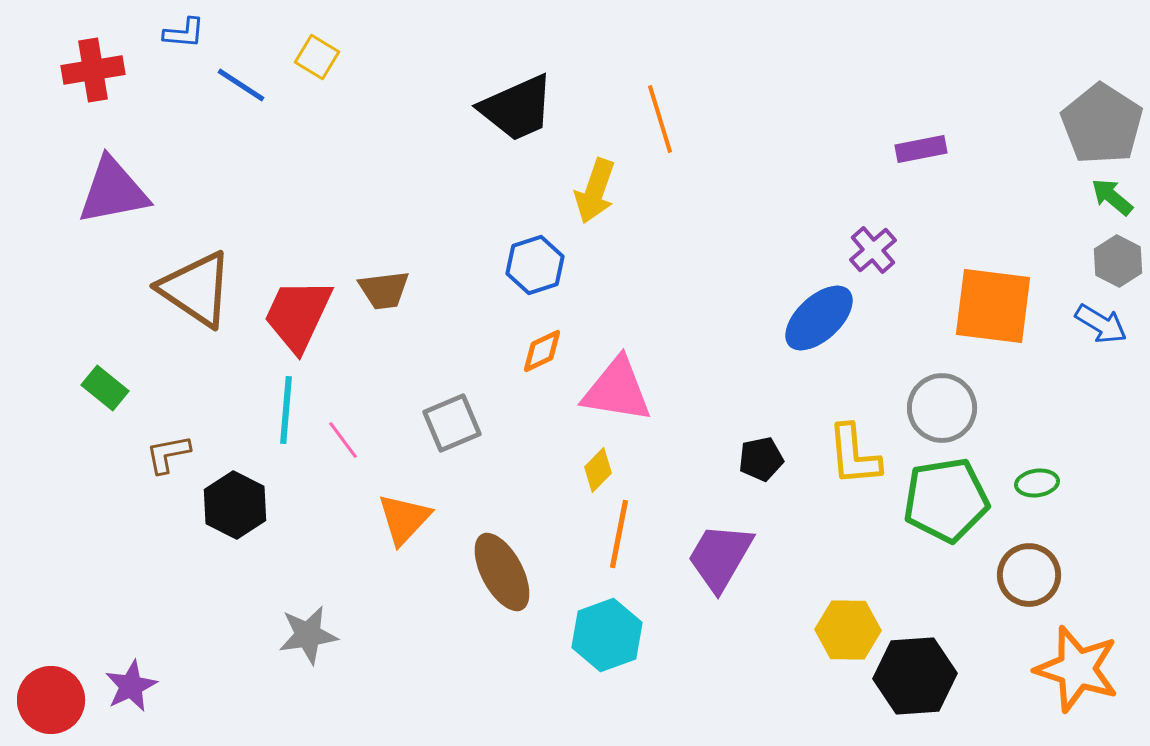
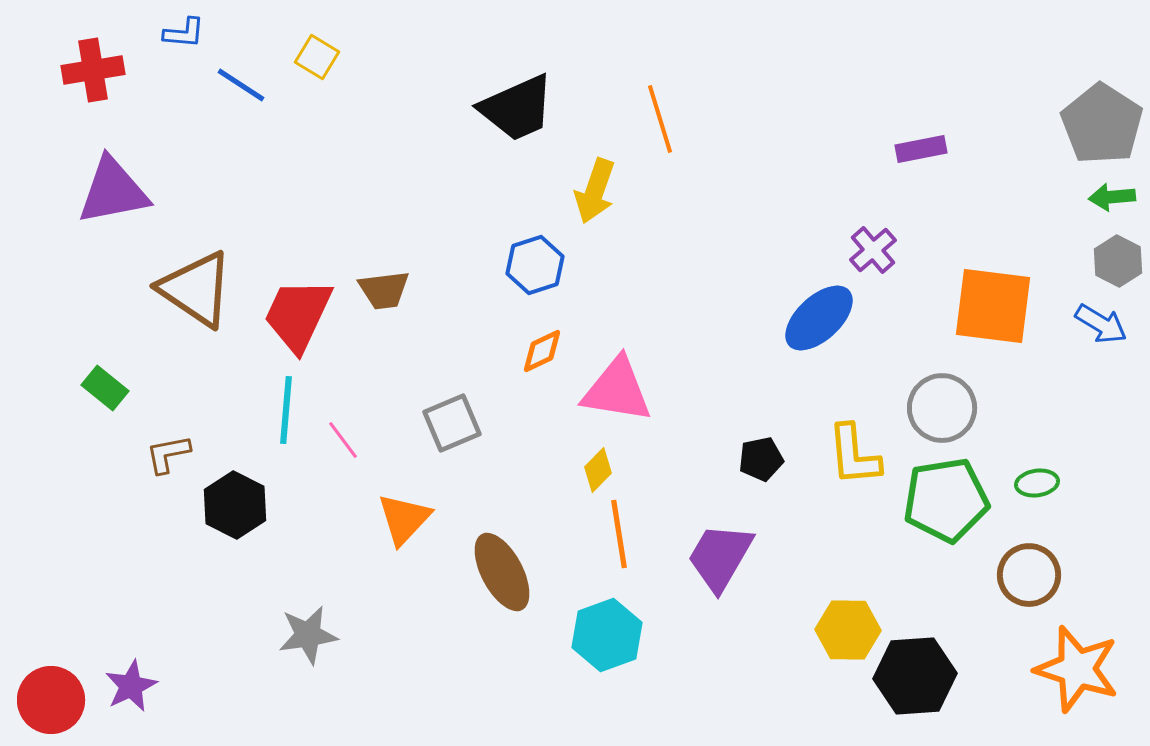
green arrow at (1112, 197): rotated 45 degrees counterclockwise
orange line at (619, 534): rotated 20 degrees counterclockwise
